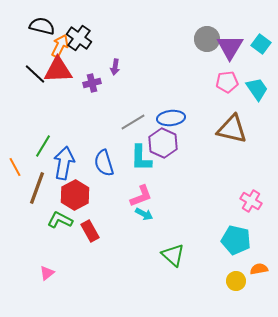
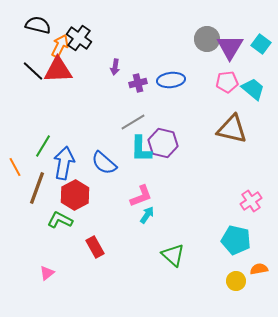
black semicircle: moved 4 px left, 1 px up
black line: moved 2 px left, 3 px up
purple cross: moved 46 px right
cyan trapezoid: moved 4 px left; rotated 15 degrees counterclockwise
blue ellipse: moved 38 px up
purple hexagon: rotated 12 degrees counterclockwise
cyan L-shape: moved 9 px up
blue semicircle: rotated 32 degrees counterclockwise
pink cross: rotated 25 degrees clockwise
cyan arrow: moved 3 px right, 1 px down; rotated 84 degrees counterclockwise
red rectangle: moved 5 px right, 16 px down
